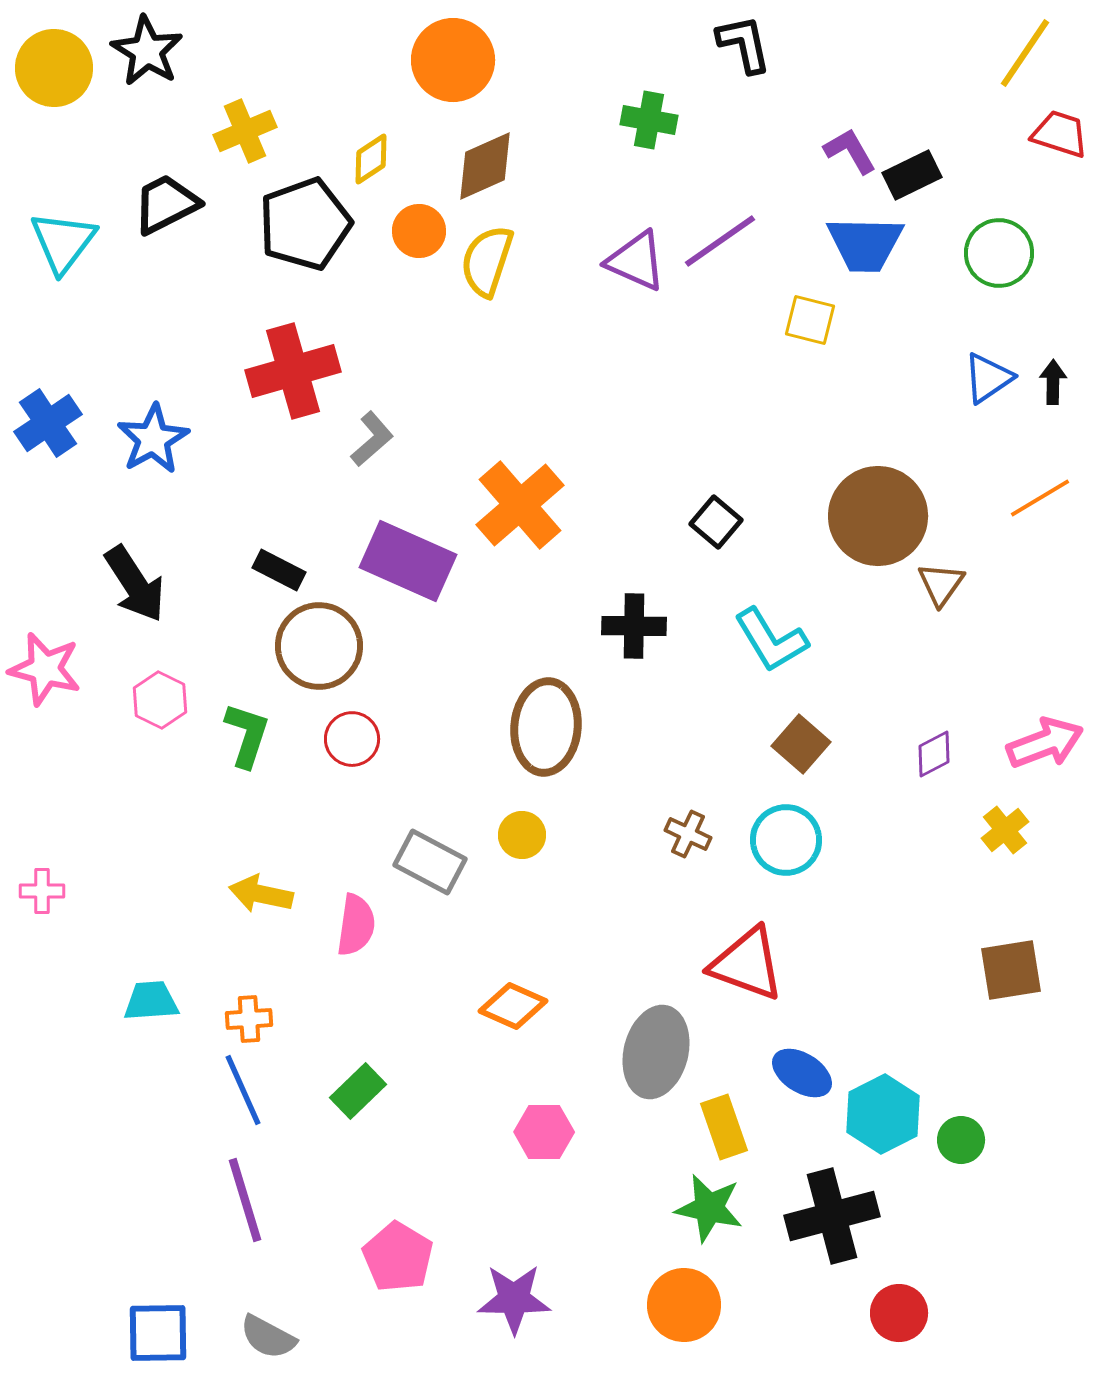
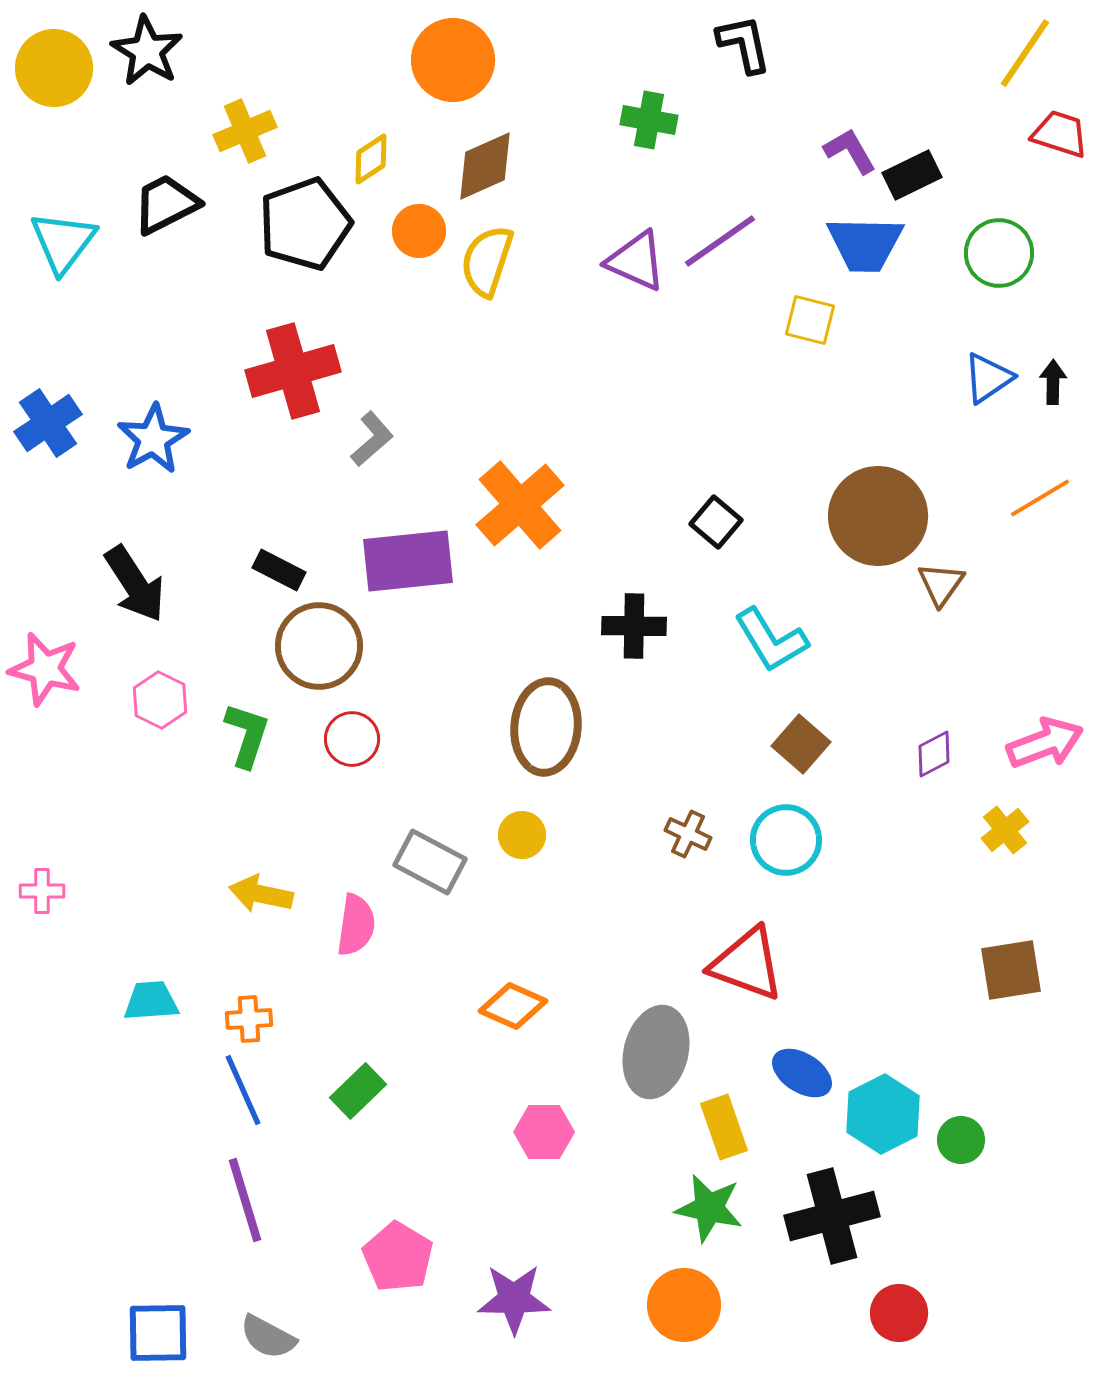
purple rectangle at (408, 561): rotated 30 degrees counterclockwise
